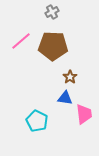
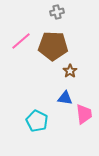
gray cross: moved 5 px right; rotated 16 degrees clockwise
brown star: moved 6 px up
